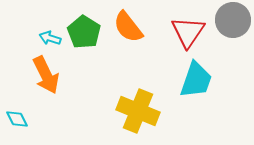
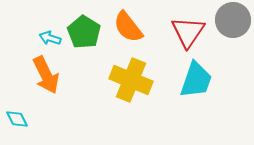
yellow cross: moved 7 px left, 31 px up
